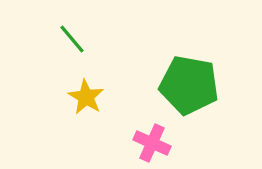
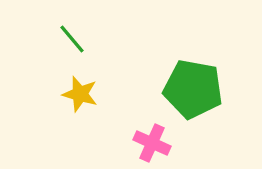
green pentagon: moved 4 px right, 4 px down
yellow star: moved 6 px left, 3 px up; rotated 15 degrees counterclockwise
